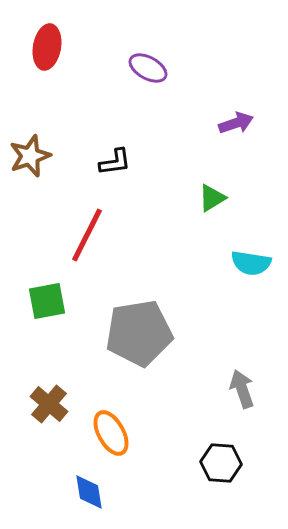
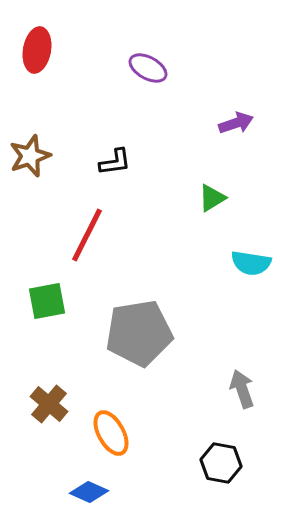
red ellipse: moved 10 px left, 3 px down
black hexagon: rotated 6 degrees clockwise
blue diamond: rotated 57 degrees counterclockwise
